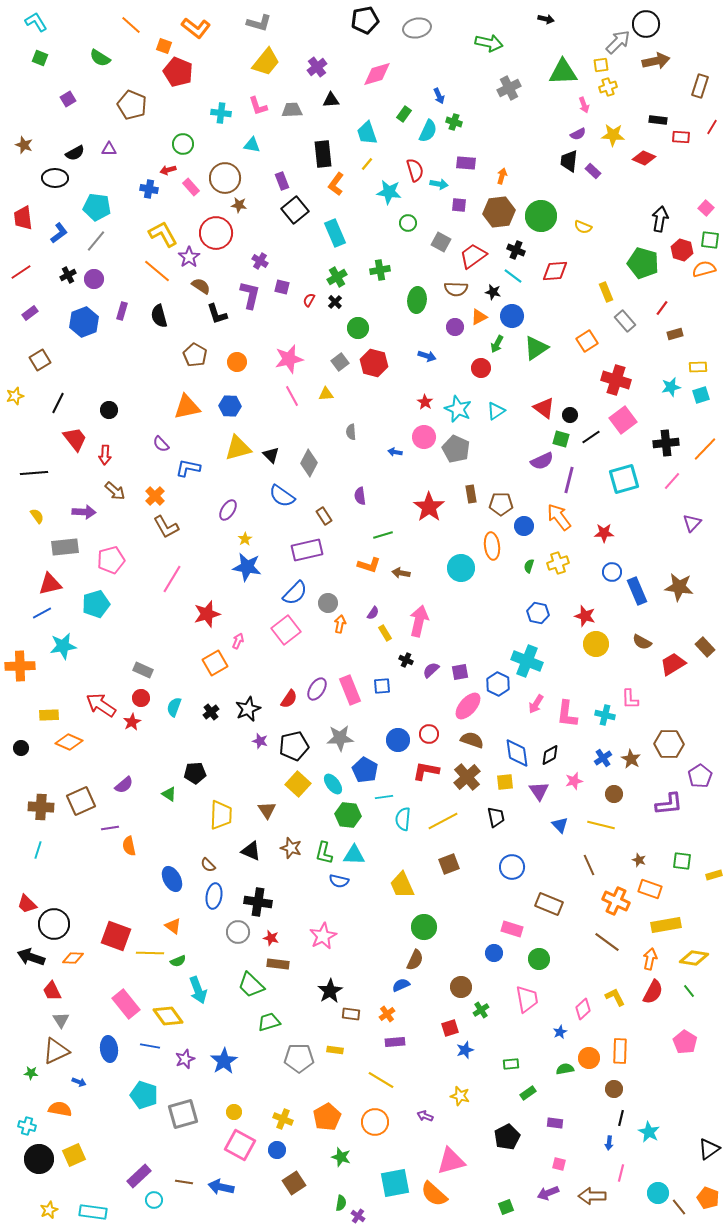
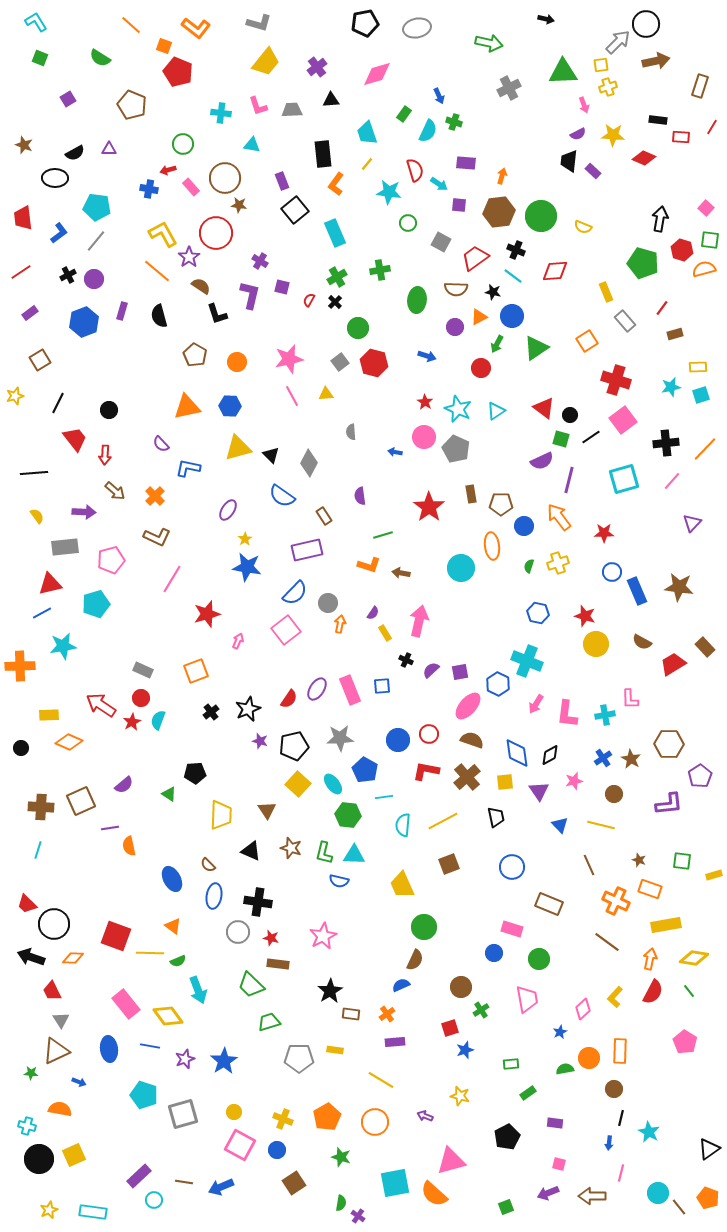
black pentagon at (365, 20): moved 3 px down
cyan arrow at (439, 184): rotated 24 degrees clockwise
red trapezoid at (473, 256): moved 2 px right, 2 px down
brown L-shape at (166, 527): moved 9 px left, 10 px down; rotated 36 degrees counterclockwise
orange square at (215, 663): moved 19 px left, 8 px down; rotated 10 degrees clockwise
cyan semicircle at (174, 707): moved 16 px left, 13 px down
cyan cross at (605, 715): rotated 24 degrees counterclockwise
cyan semicircle at (403, 819): moved 6 px down
yellow L-shape at (615, 997): rotated 110 degrees counterclockwise
blue arrow at (221, 1187): rotated 35 degrees counterclockwise
